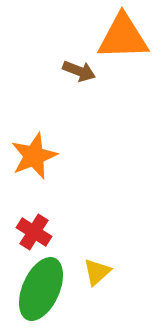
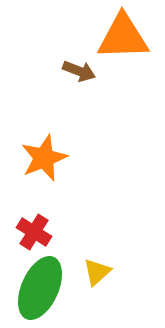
orange star: moved 10 px right, 2 px down
green ellipse: moved 1 px left, 1 px up
